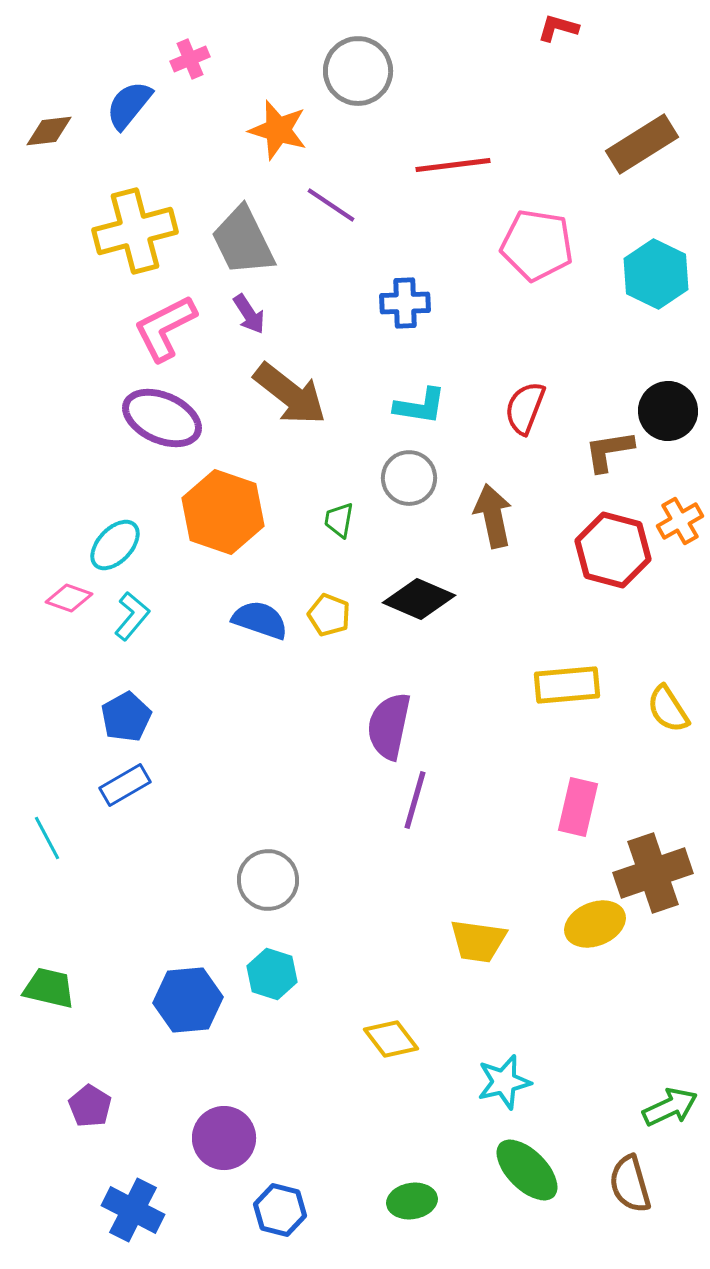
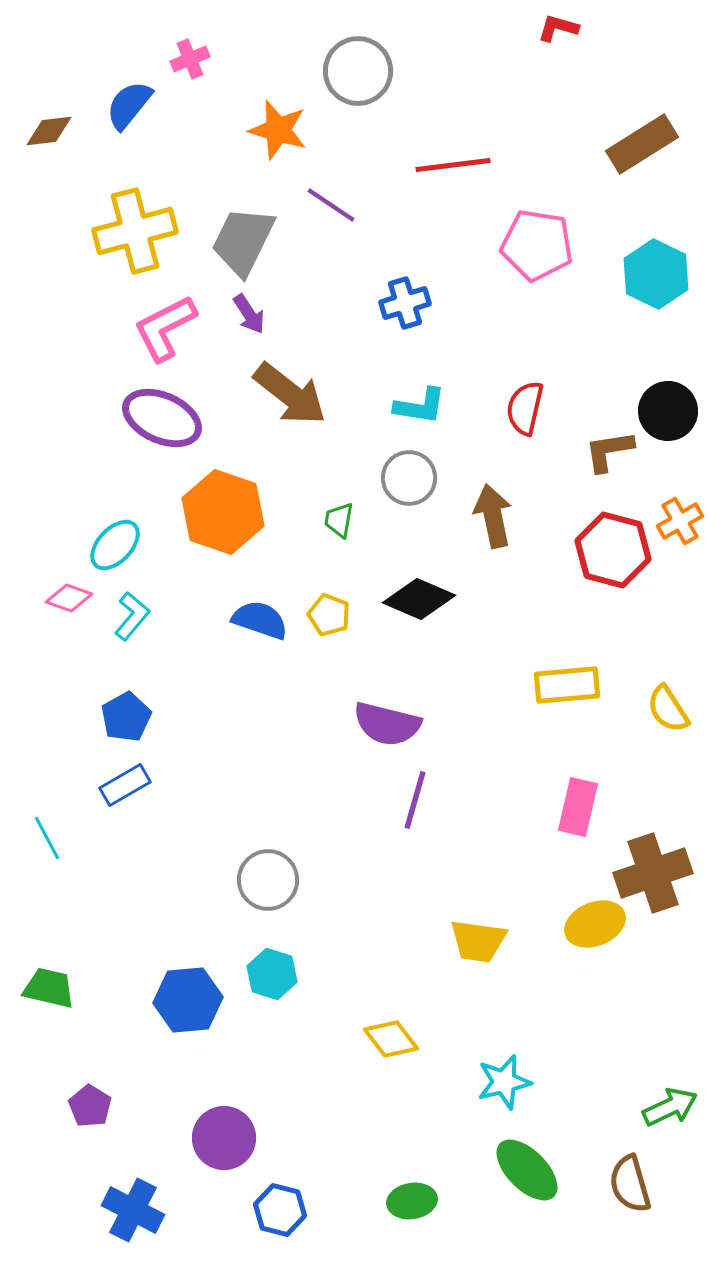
gray trapezoid at (243, 241): rotated 52 degrees clockwise
blue cross at (405, 303): rotated 15 degrees counterclockwise
red semicircle at (525, 408): rotated 8 degrees counterclockwise
purple semicircle at (389, 726): moved 2 px left, 2 px up; rotated 88 degrees counterclockwise
